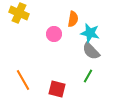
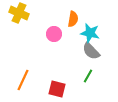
orange line: rotated 55 degrees clockwise
